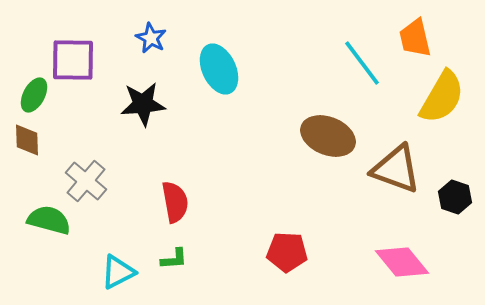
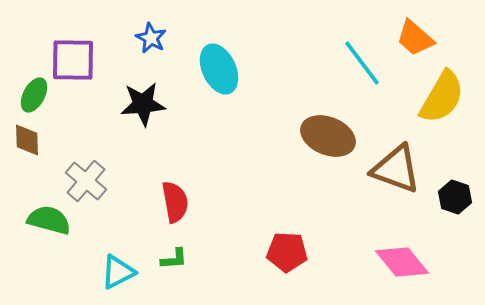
orange trapezoid: rotated 36 degrees counterclockwise
